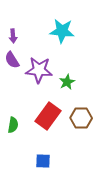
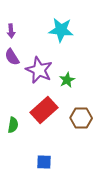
cyan star: moved 1 px left, 1 px up
purple arrow: moved 2 px left, 5 px up
purple semicircle: moved 3 px up
purple star: rotated 20 degrees clockwise
green star: moved 2 px up
red rectangle: moved 4 px left, 6 px up; rotated 12 degrees clockwise
blue square: moved 1 px right, 1 px down
